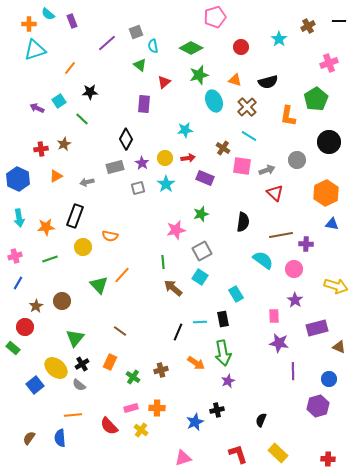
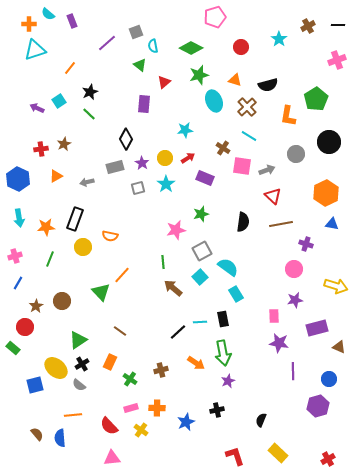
black line at (339, 21): moved 1 px left, 4 px down
pink cross at (329, 63): moved 8 px right, 3 px up
black semicircle at (268, 82): moved 3 px down
black star at (90, 92): rotated 21 degrees counterclockwise
green line at (82, 119): moved 7 px right, 5 px up
red arrow at (188, 158): rotated 24 degrees counterclockwise
gray circle at (297, 160): moved 1 px left, 6 px up
red triangle at (275, 193): moved 2 px left, 3 px down
black rectangle at (75, 216): moved 3 px down
brown line at (281, 235): moved 11 px up
purple cross at (306, 244): rotated 16 degrees clockwise
green line at (50, 259): rotated 49 degrees counterclockwise
cyan semicircle at (263, 260): moved 35 px left, 7 px down
cyan square at (200, 277): rotated 14 degrees clockwise
green triangle at (99, 285): moved 2 px right, 7 px down
purple star at (295, 300): rotated 28 degrees clockwise
black line at (178, 332): rotated 24 degrees clockwise
green triangle at (75, 338): moved 3 px right, 2 px down; rotated 18 degrees clockwise
green cross at (133, 377): moved 3 px left, 2 px down
blue square at (35, 385): rotated 24 degrees clockwise
blue star at (195, 422): moved 9 px left
brown semicircle at (29, 438): moved 8 px right, 4 px up; rotated 104 degrees clockwise
red L-shape at (238, 454): moved 3 px left, 2 px down
pink triangle at (183, 458): moved 71 px left; rotated 12 degrees clockwise
red cross at (328, 459): rotated 32 degrees counterclockwise
